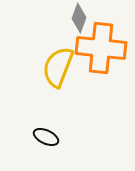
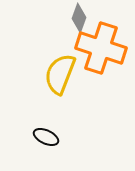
orange cross: rotated 12 degrees clockwise
yellow semicircle: moved 2 px right, 7 px down
